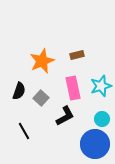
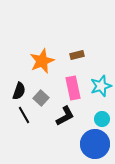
black line: moved 16 px up
